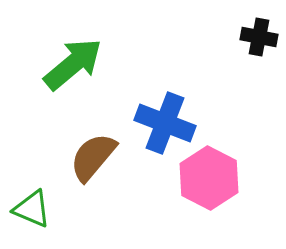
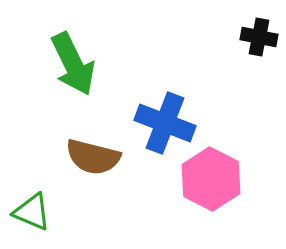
green arrow: rotated 104 degrees clockwise
brown semicircle: rotated 116 degrees counterclockwise
pink hexagon: moved 2 px right, 1 px down
green triangle: moved 3 px down
